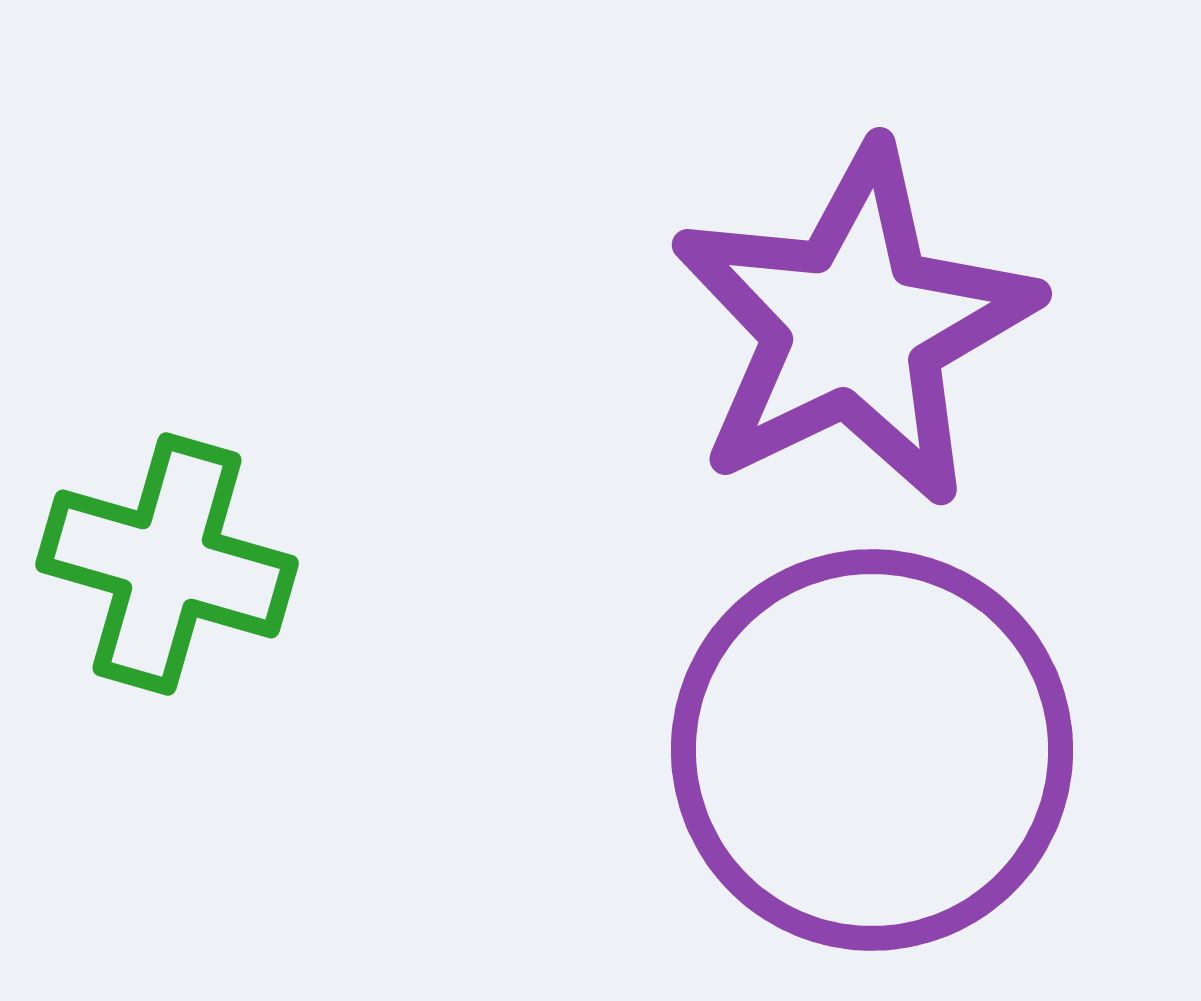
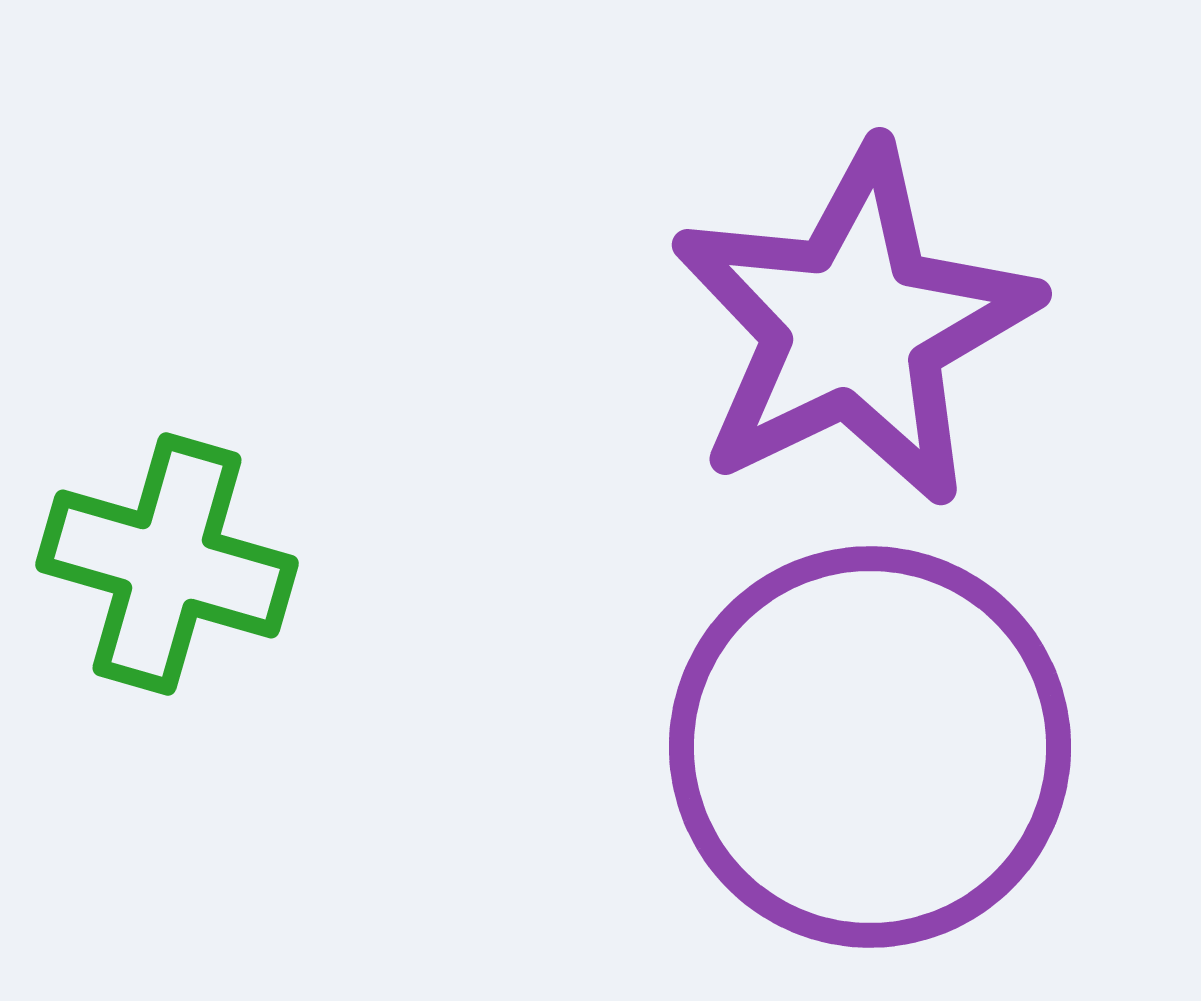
purple circle: moved 2 px left, 3 px up
